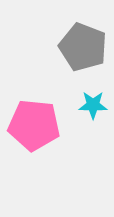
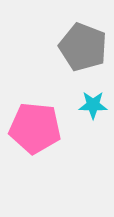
pink pentagon: moved 1 px right, 3 px down
